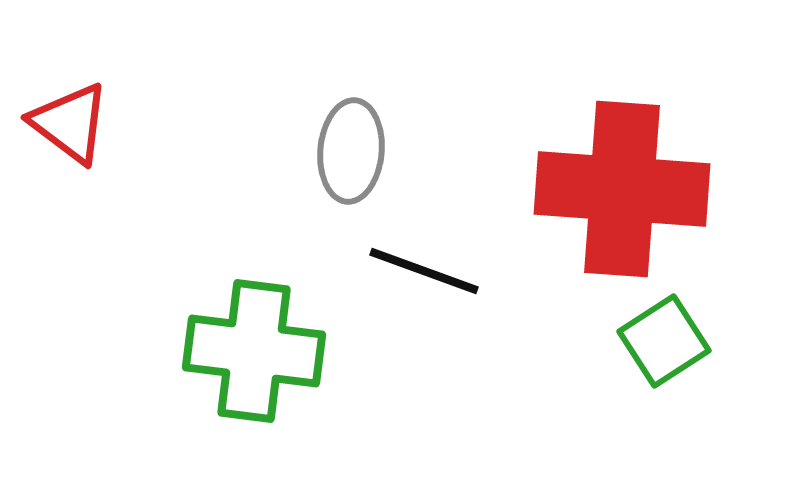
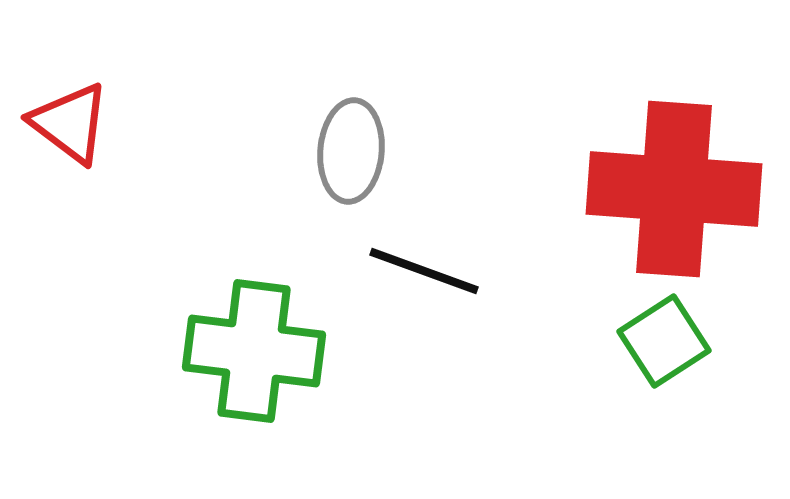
red cross: moved 52 px right
